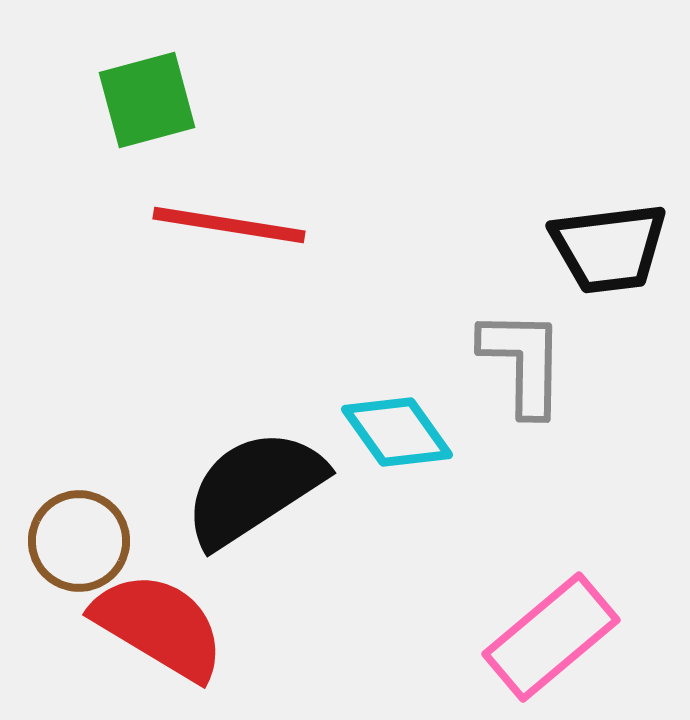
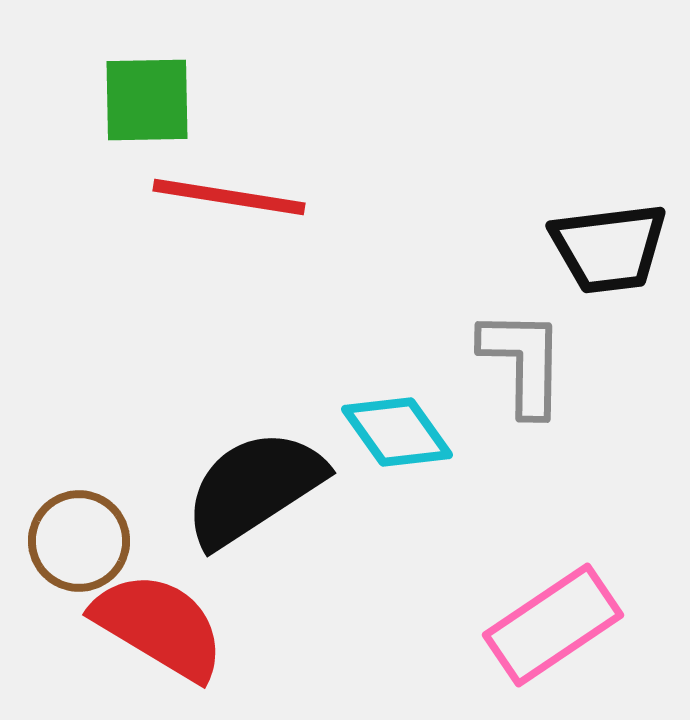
green square: rotated 14 degrees clockwise
red line: moved 28 px up
pink rectangle: moved 2 px right, 12 px up; rotated 6 degrees clockwise
